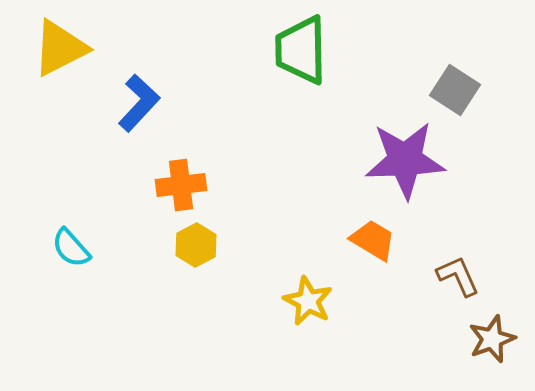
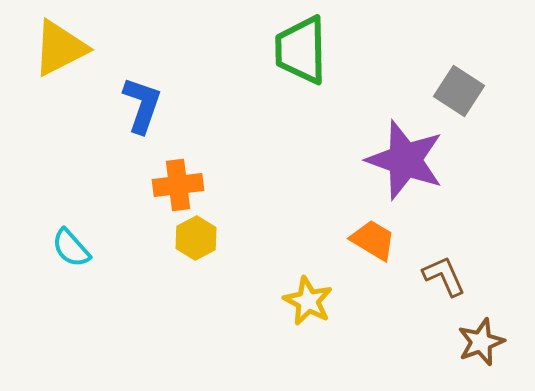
gray square: moved 4 px right, 1 px down
blue L-shape: moved 3 px right, 2 px down; rotated 24 degrees counterclockwise
purple star: rotated 22 degrees clockwise
orange cross: moved 3 px left
yellow hexagon: moved 7 px up
brown L-shape: moved 14 px left
brown star: moved 11 px left, 3 px down
